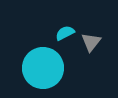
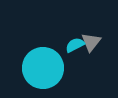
cyan semicircle: moved 10 px right, 12 px down
